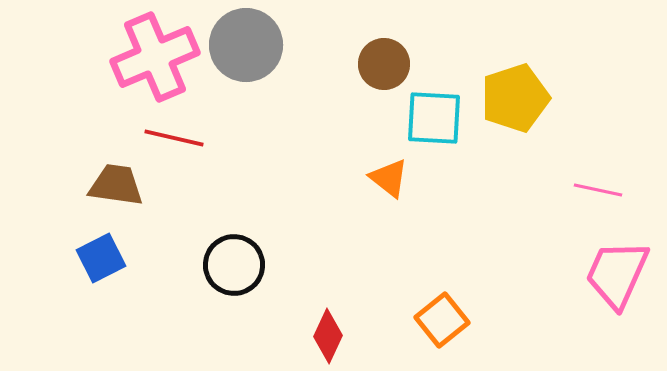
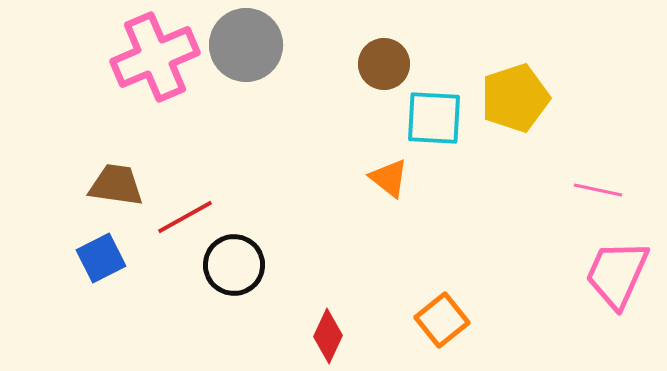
red line: moved 11 px right, 79 px down; rotated 42 degrees counterclockwise
